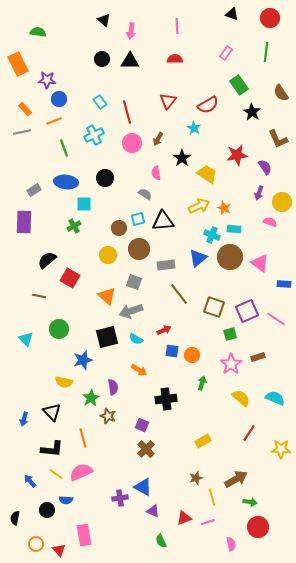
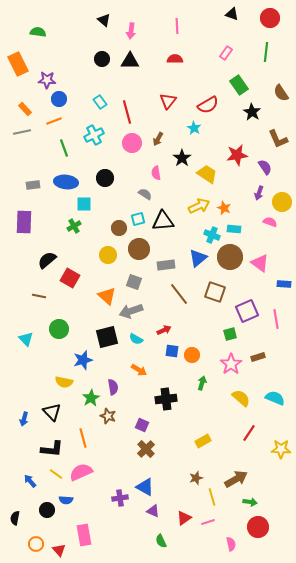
gray rectangle at (34, 190): moved 1 px left, 5 px up; rotated 24 degrees clockwise
brown square at (214, 307): moved 1 px right, 15 px up
pink line at (276, 319): rotated 48 degrees clockwise
blue triangle at (143, 487): moved 2 px right
red triangle at (184, 518): rotated 14 degrees counterclockwise
